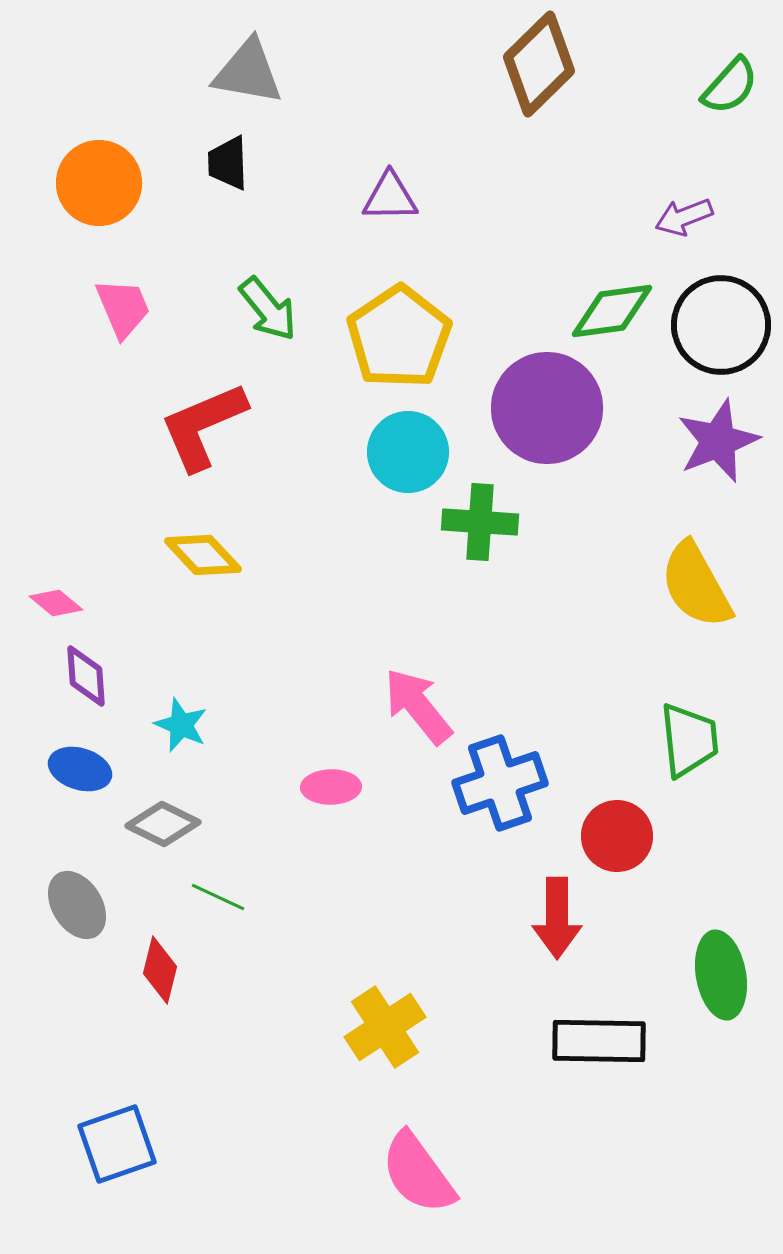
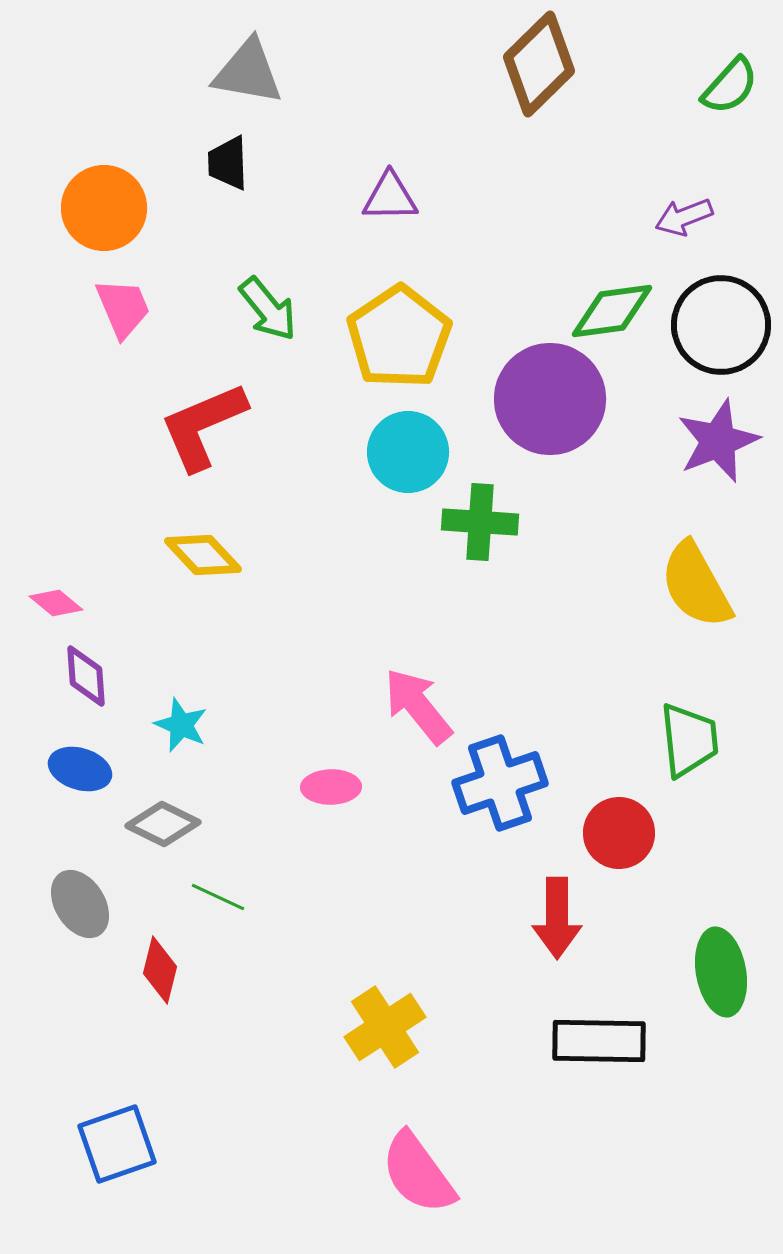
orange circle: moved 5 px right, 25 px down
purple circle: moved 3 px right, 9 px up
red circle: moved 2 px right, 3 px up
gray ellipse: moved 3 px right, 1 px up
green ellipse: moved 3 px up
